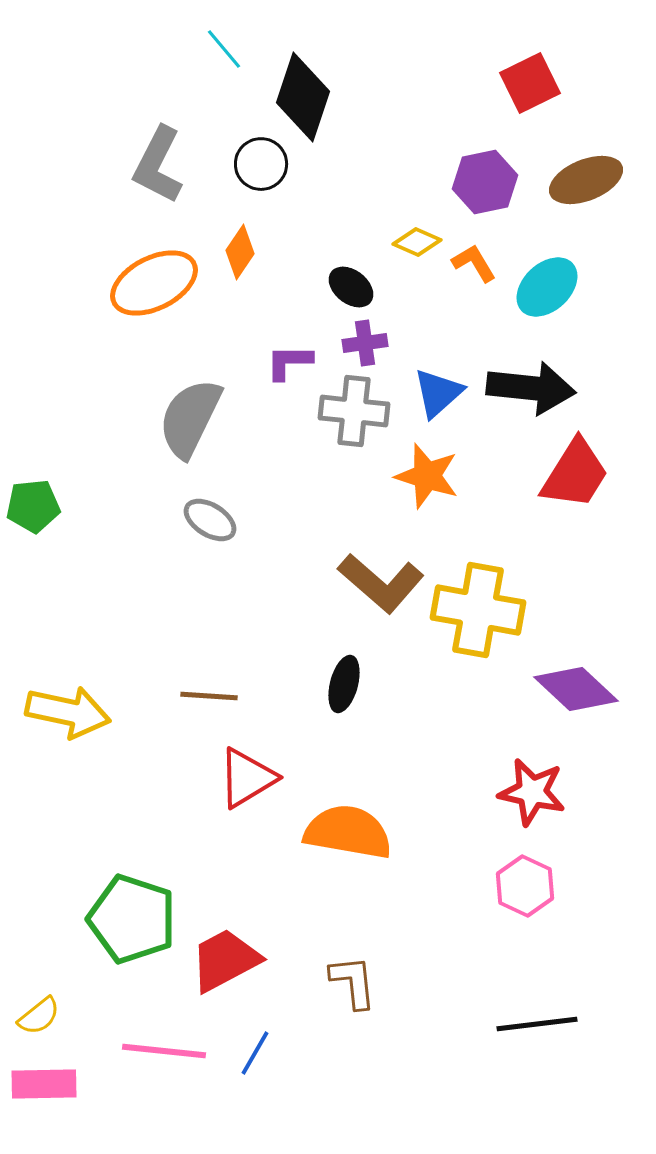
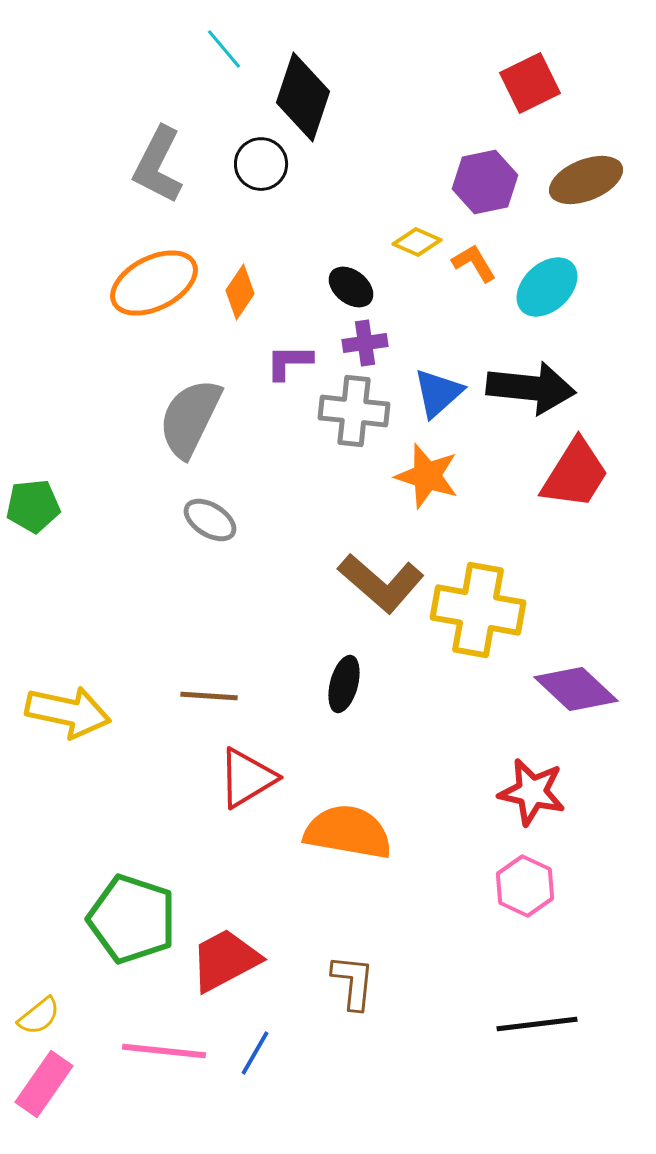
orange diamond at (240, 252): moved 40 px down
brown L-shape at (353, 982): rotated 12 degrees clockwise
pink rectangle at (44, 1084): rotated 54 degrees counterclockwise
